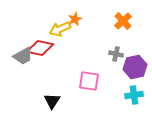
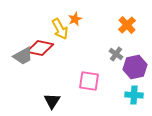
orange cross: moved 4 px right, 4 px down
yellow arrow: rotated 95 degrees counterclockwise
gray cross: rotated 24 degrees clockwise
cyan cross: rotated 12 degrees clockwise
